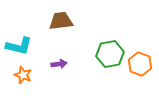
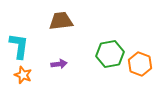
cyan L-shape: rotated 96 degrees counterclockwise
